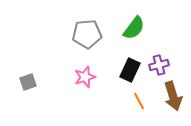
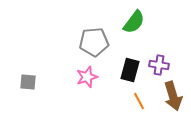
green semicircle: moved 6 px up
gray pentagon: moved 7 px right, 8 px down
purple cross: rotated 24 degrees clockwise
black rectangle: rotated 10 degrees counterclockwise
pink star: moved 2 px right
gray square: rotated 24 degrees clockwise
